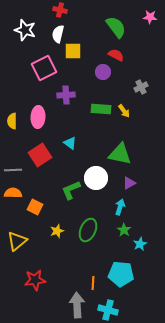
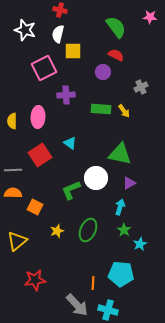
gray arrow: rotated 140 degrees clockwise
